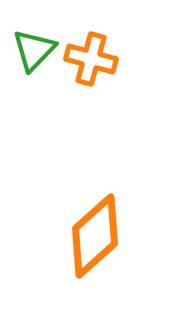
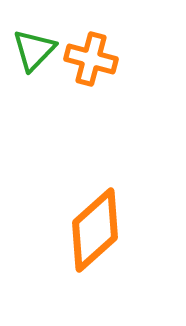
orange diamond: moved 6 px up
